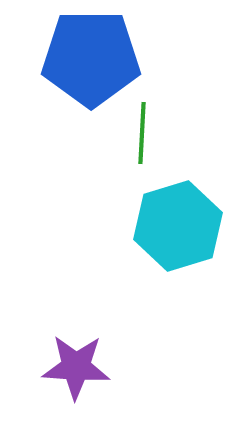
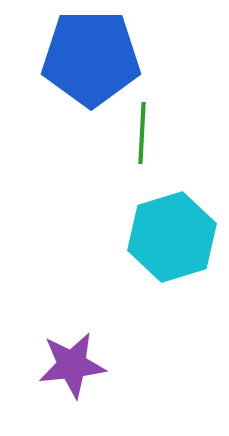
cyan hexagon: moved 6 px left, 11 px down
purple star: moved 4 px left, 2 px up; rotated 10 degrees counterclockwise
